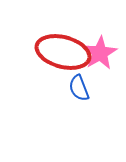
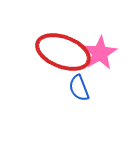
red ellipse: rotated 6 degrees clockwise
